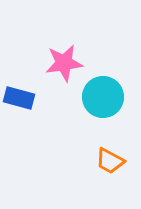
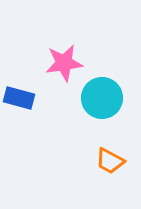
cyan circle: moved 1 px left, 1 px down
